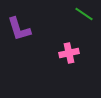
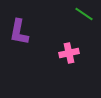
purple L-shape: moved 3 px down; rotated 28 degrees clockwise
